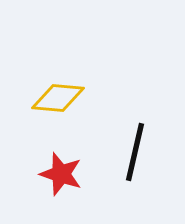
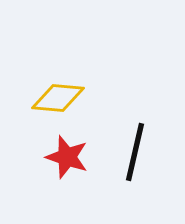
red star: moved 6 px right, 17 px up
